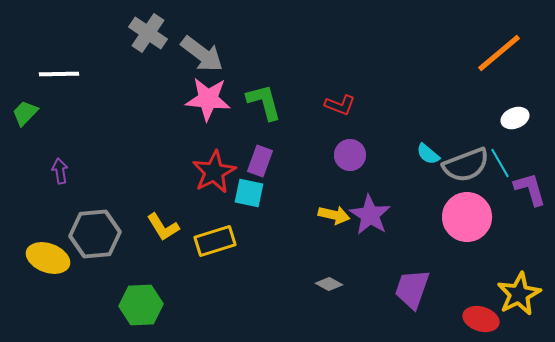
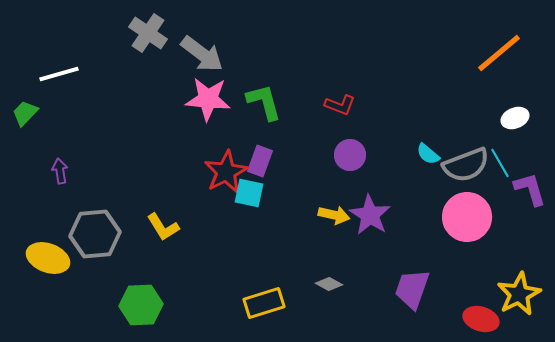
white line: rotated 15 degrees counterclockwise
red star: moved 12 px right
yellow rectangle: moved 49 px right, 62 px down
